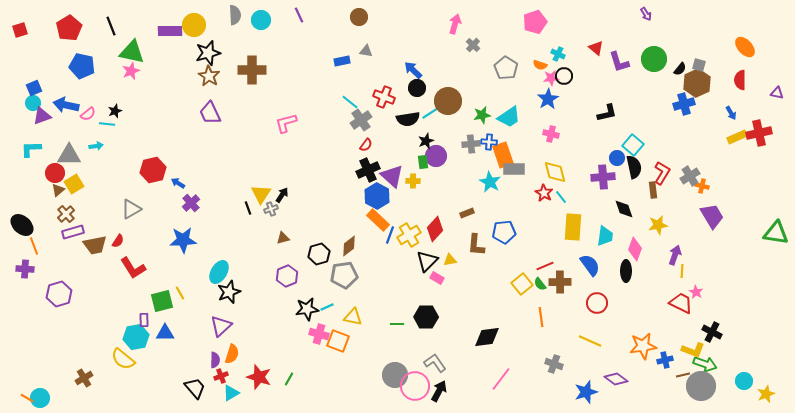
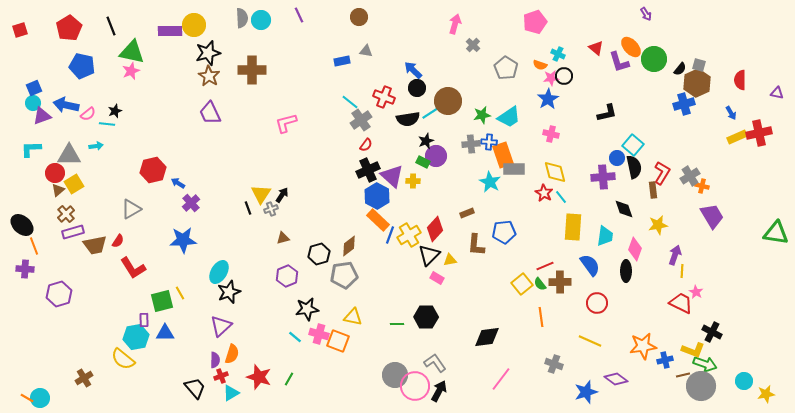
gray semicircle at (235, 15): moved 7 px right, 3 px down
orange ellipse at (745, 47): moved 114 px left
green rectangle at (423, 162): rotated 56 degrees counterclockwise
black triangle at (427, 261): moved 2 px right, 6 px up
cyan line at (327, 307): moved 32 px left, 30 px down; rotated 64 degrees clockwise
yellow star at (766, 394): rotated 12 degrees clockwise
